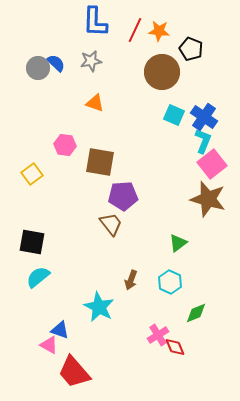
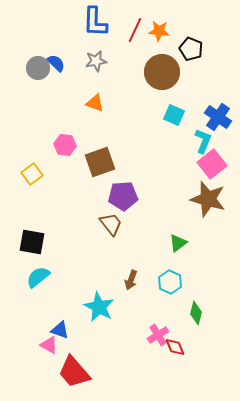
gray star: moved 5 px right
blue cross: moved 14 px right
brown square: rotated 28 degrees counterclockwise
green diamond: rotated 55 degrees counterclockwise
